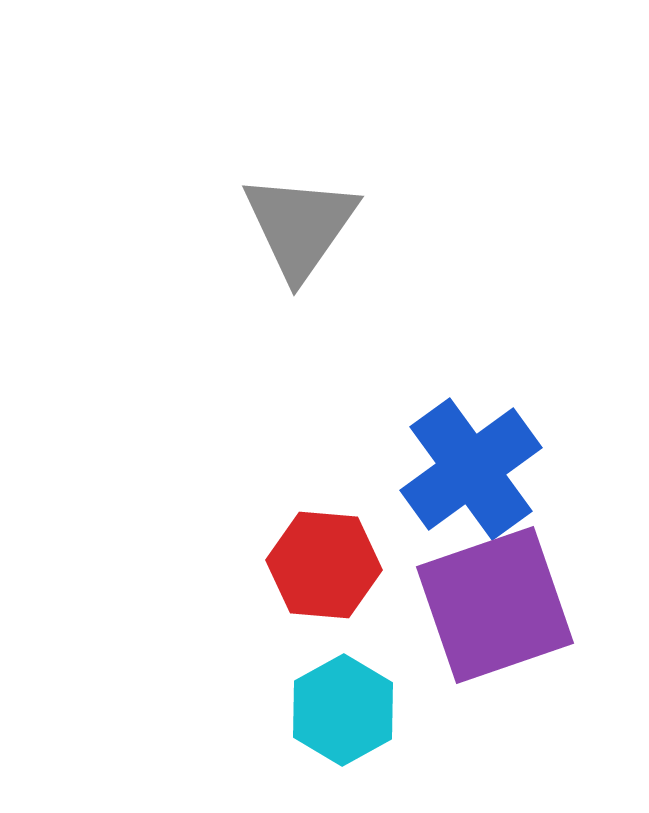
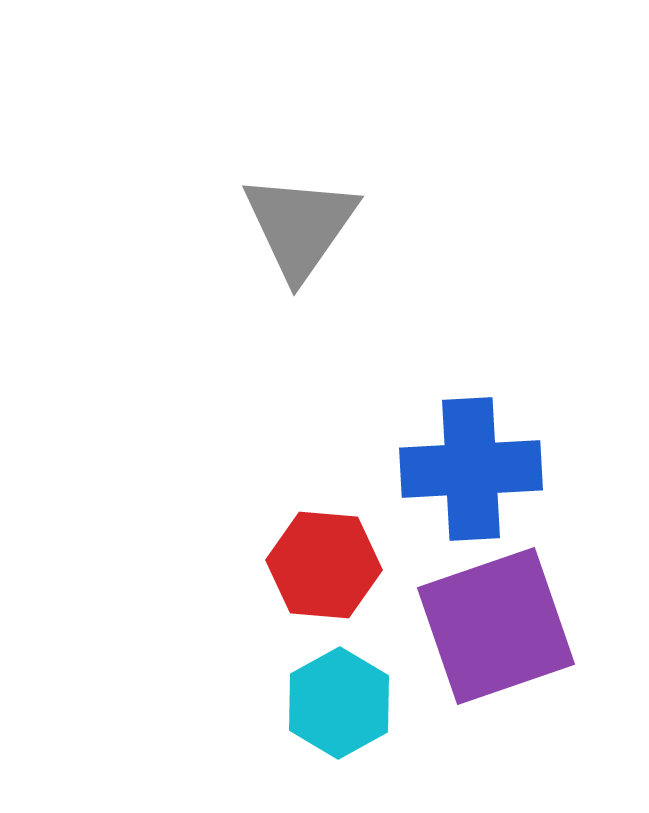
blue cross: rotated 33 degrees clockwise
purple square: moved 1 px right, 21 px down
cyan hexagon: moved 4 px left, 7 px up
